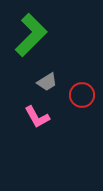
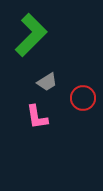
red circle: moved 1 px right, 3 px down
pink L-shape: rotated 20 degrees clockwise
